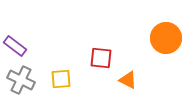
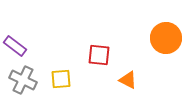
red square: moved 2 px left, 3 px up
gray cross: moved 2 px right
